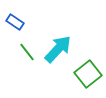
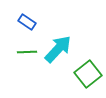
blue rectangle: moved 12 px right
green line: rotated 54 degrees counterclockwise
